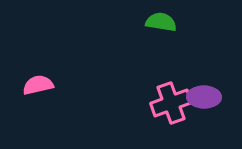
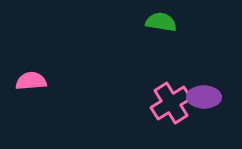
pink semicircle: moved 7 px left, 4 px up; rotated 8 degrees clockwise
pink cross: rotated 12 degrees counterclockwise
